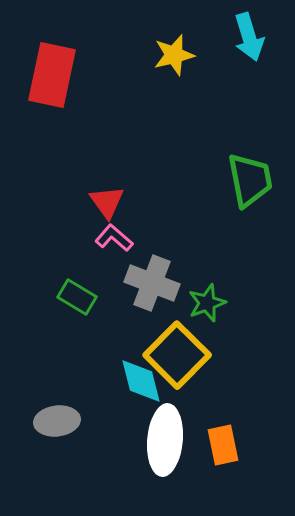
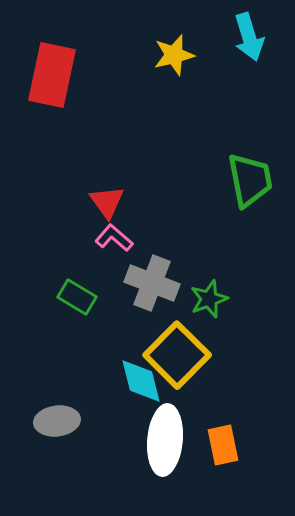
green star: moved 2 px right, 4 px up
